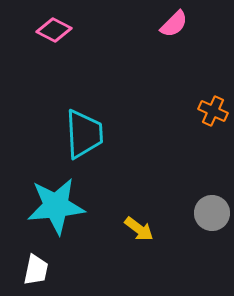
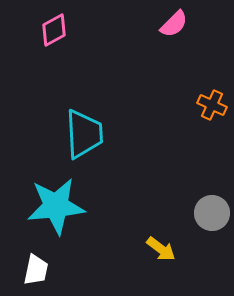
pink diamond: rotated 56 degrees counterclockwise
orange cross: moved 1 px left, 6 px up
yellow arrow: moved 22 px right, 20 px down
